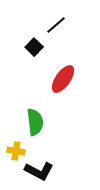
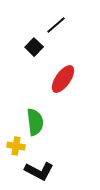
yellow cross: moved 5 px up
